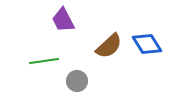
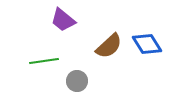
purple trapezoid: rotated 24 degrees counterclockwise
